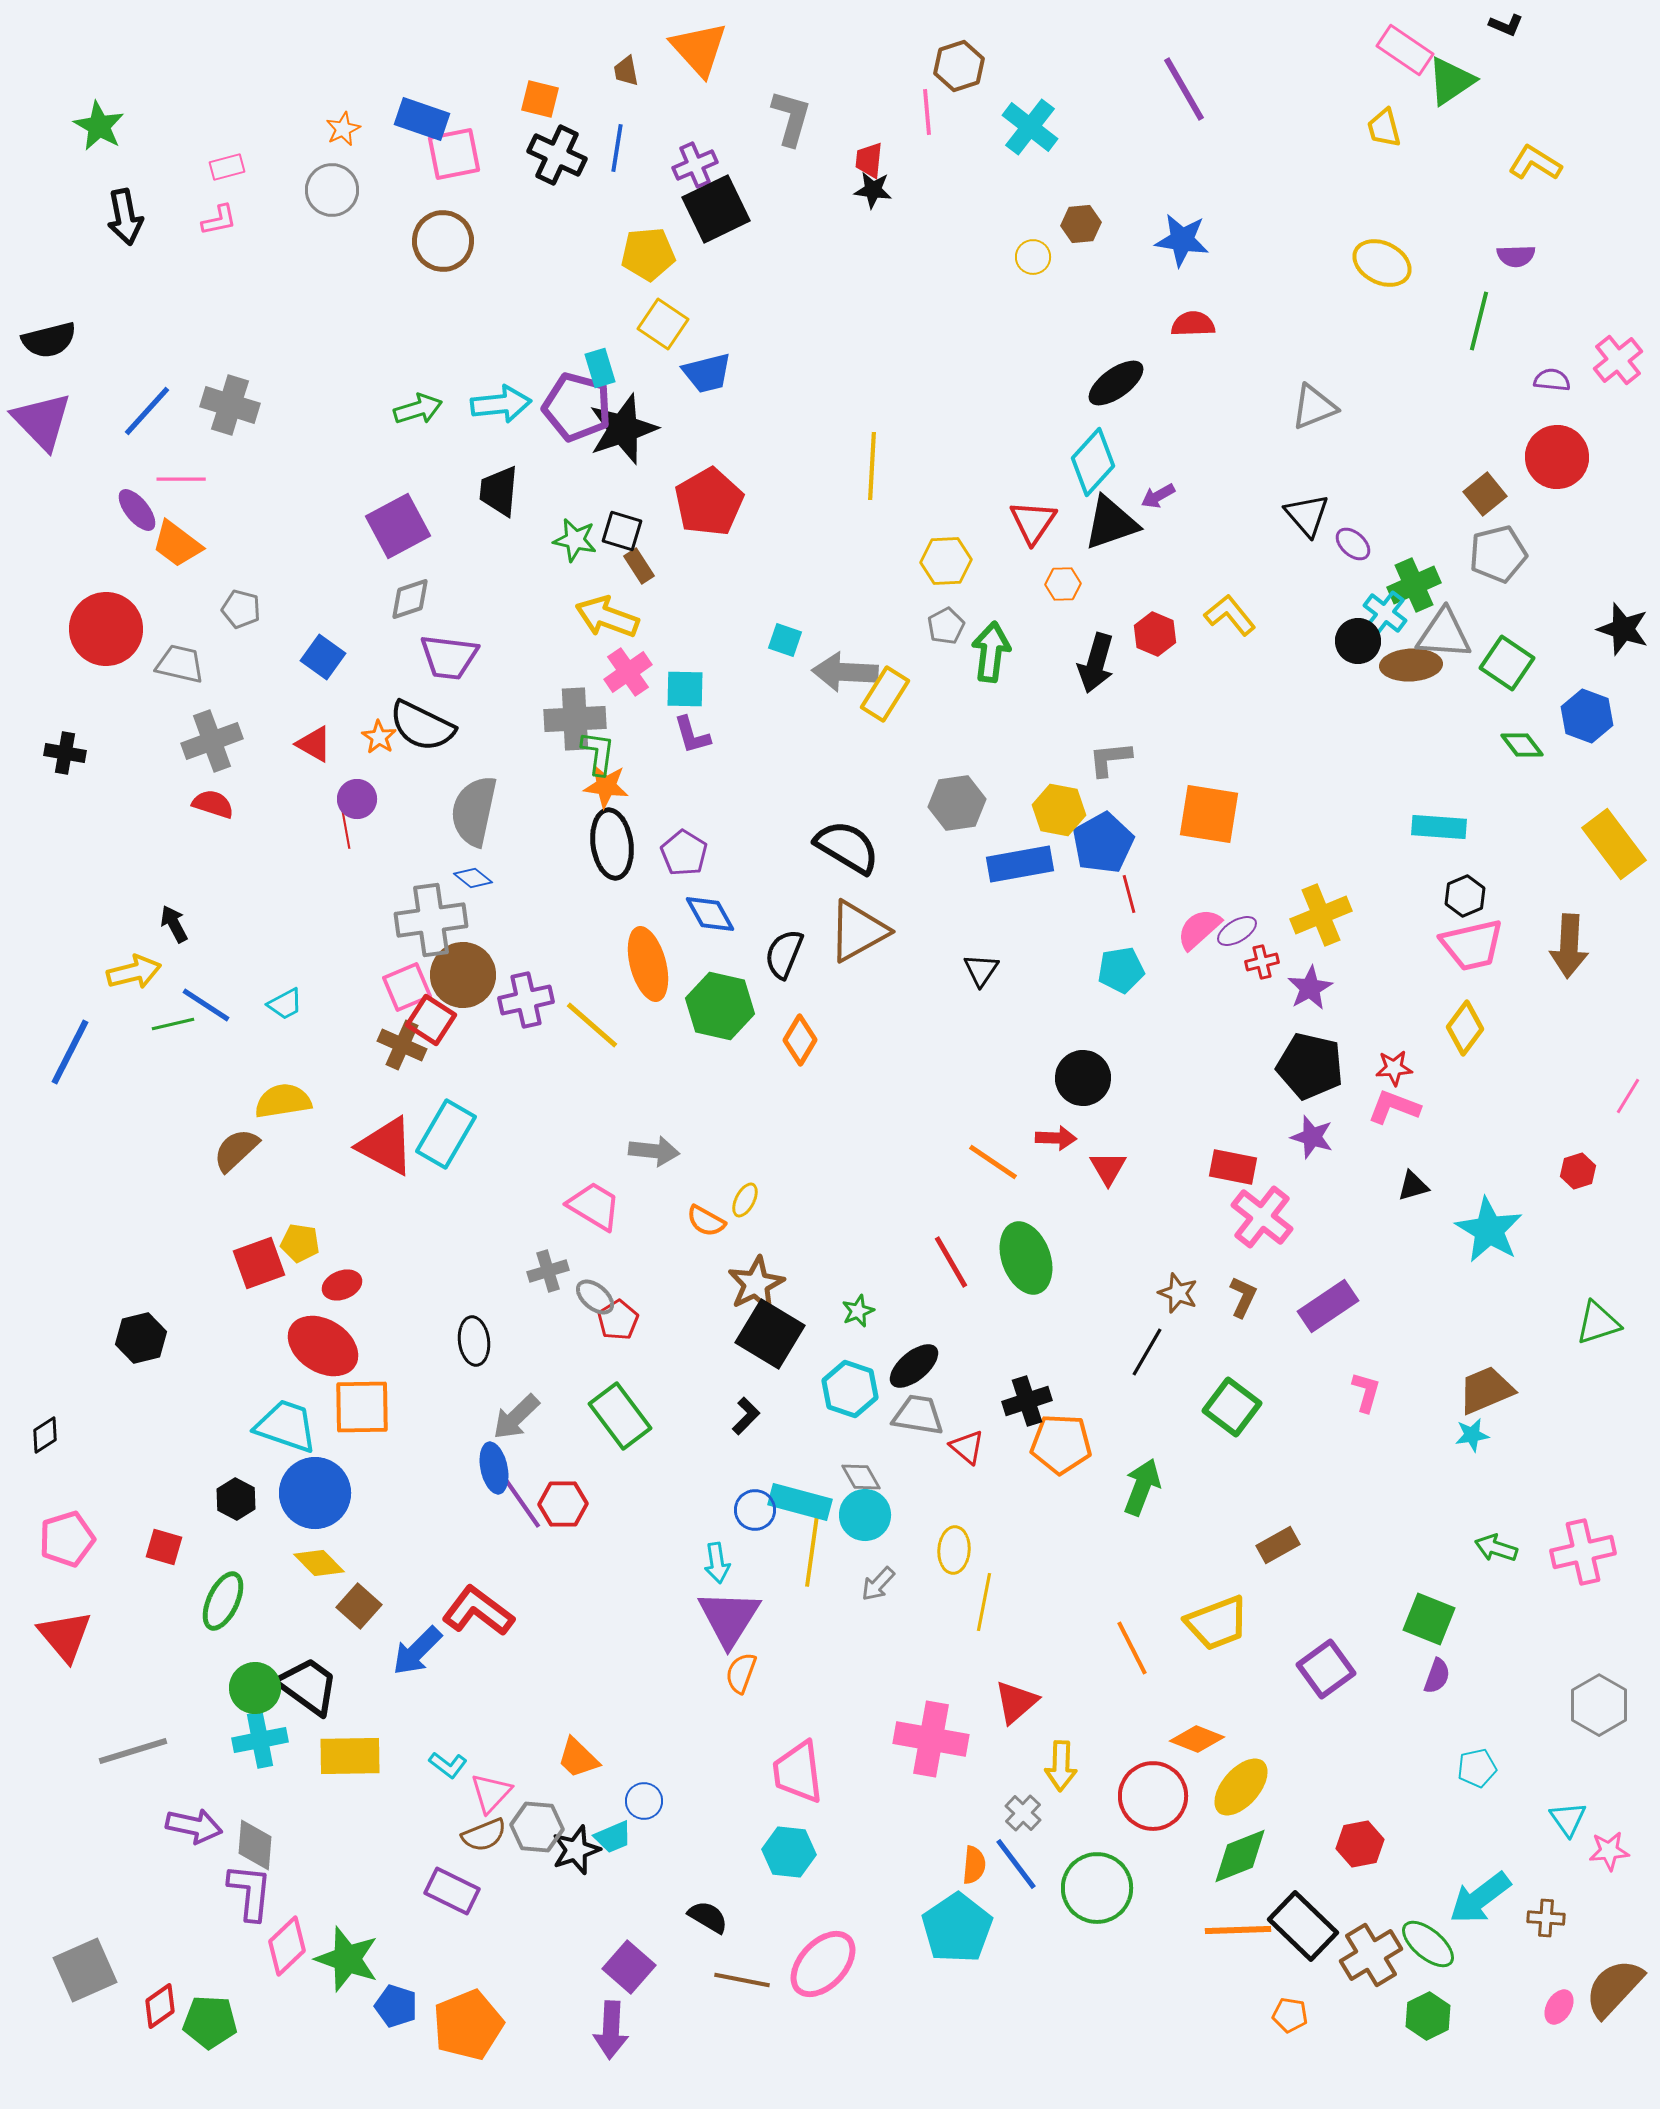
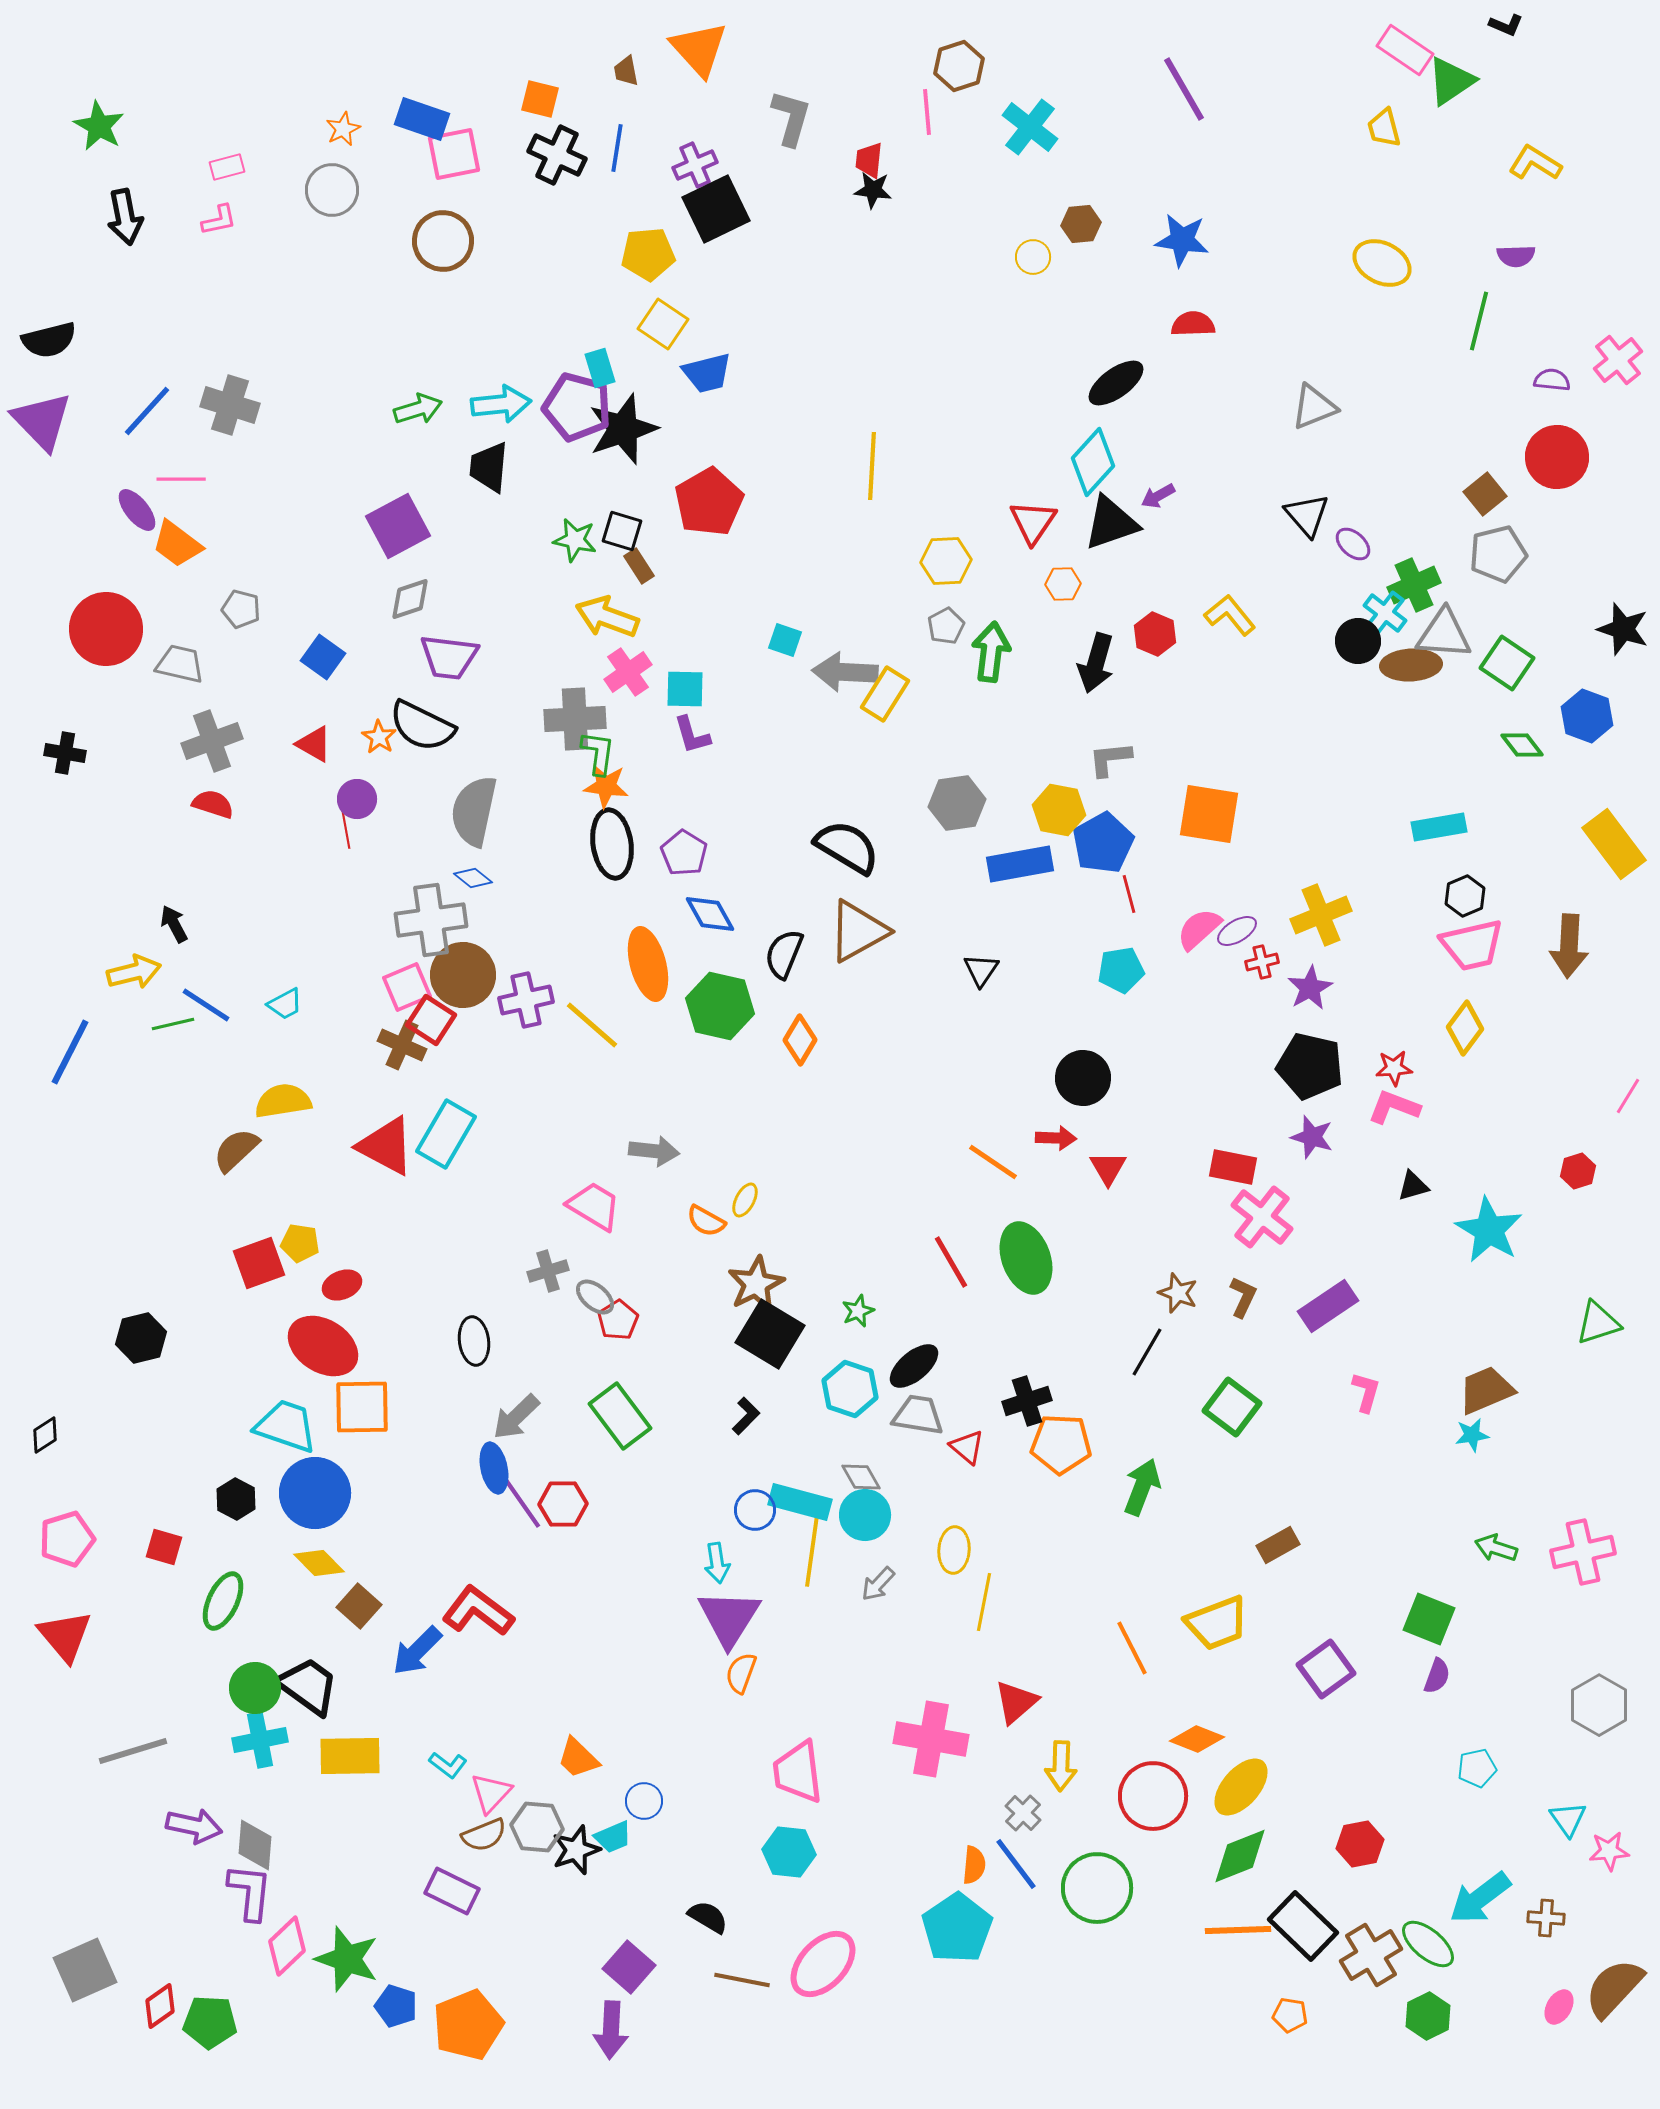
black trapezoid at (499, 491): moved 10 px left, 24 px up
cyan rectangle at (1439, 827): rotated 14 degrees counterclockwise
